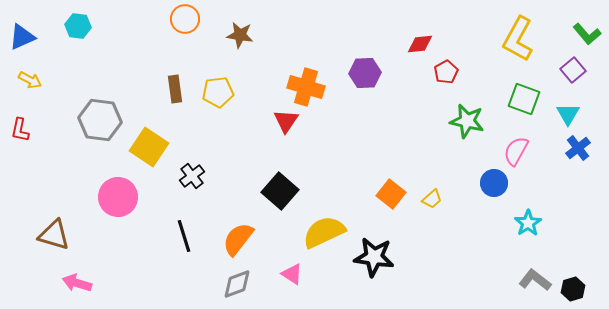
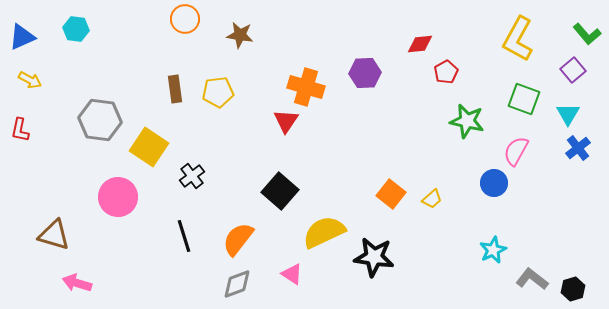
cyan hexagon: moved 2 px left, 3 px down
cyan star: moved 35 px left, 27 px down; rotated 8 degrees clockwise
gray L-shape: moved 3 px left, 1 px up
